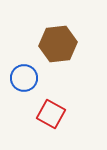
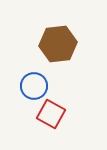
blue circle: moved 10 px right, 8 px down
